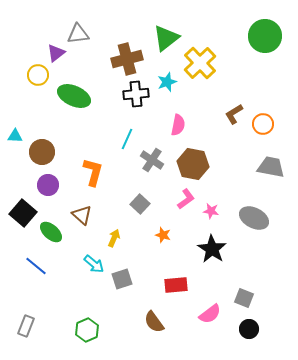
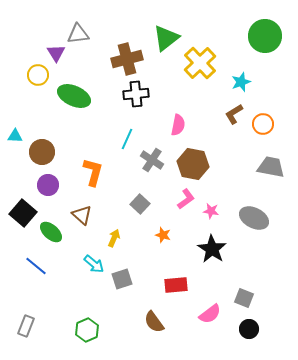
purple triangle at (56, 53): rotated 24 degrees counterclockwise
cyan star at (167, 82): moved 74 px right
